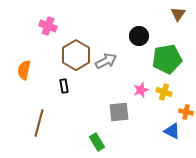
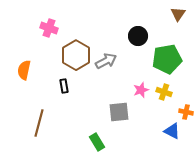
pink cross: moved 1 px right, 2 px down
black circle: moved 1 px left
